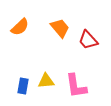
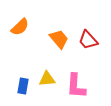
orange trapezoid: moved 1 px left, 11 px down
yellow triangle: moved 1 px right, 2 px up
pink L-shape: rotated 12 degrees clockwise
